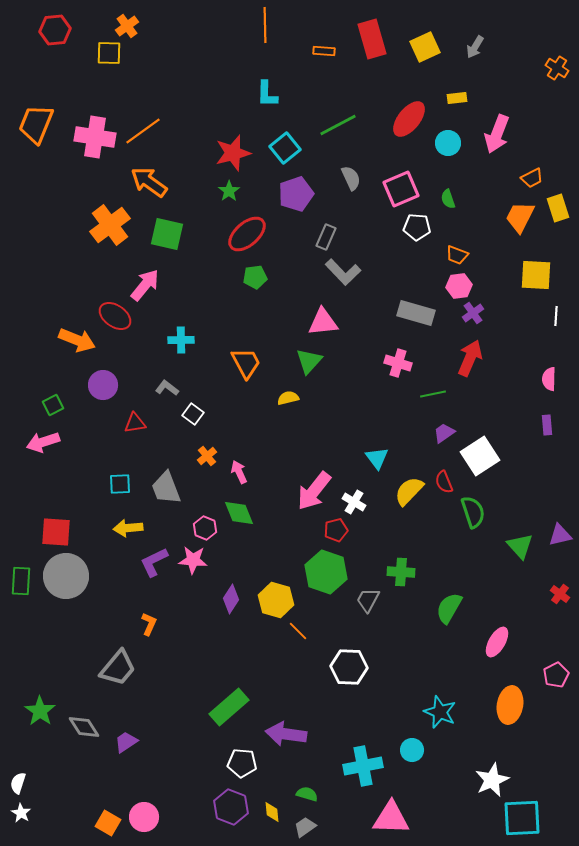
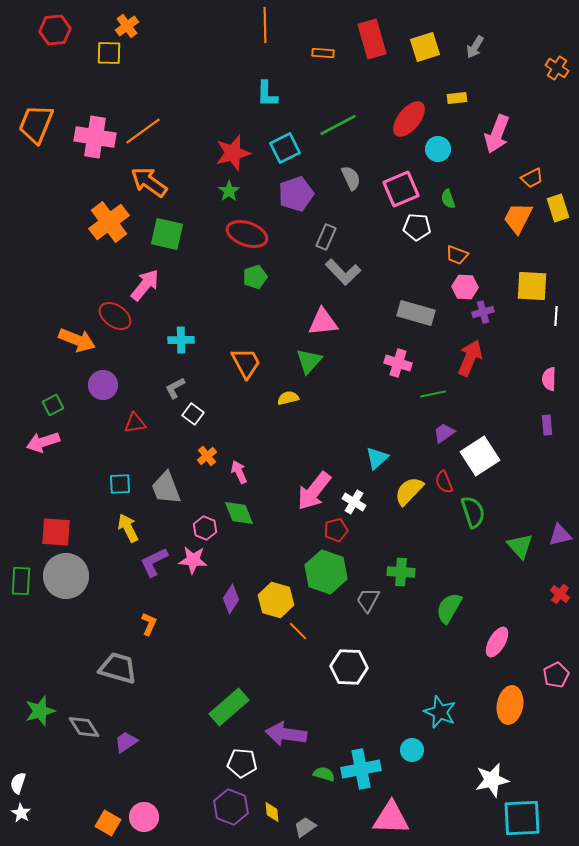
yellow square at (425, 47): rotated 8 degrees clockwise
orange rectangle at (324, 51): moved 1 px left, 2 px down
cyan circle at (448, 143): moved 10 px left, 6 px down
cyan square at (285, 148): rotated 12 degrees clockwise
orange trapezoid at (520, 217): moved 2 px left, 1 px down
orange cross at (110, 225): moved 1 px left, 3 px up
red ellipse at (247, 234): rotated 60 degrees clockwise
yellow square at (536, 275): moved 4 px left, 11 px down
green pentagon at (255, 277): rotated 10 degrees counterclockwise
pink hexagon at (459, 286): moved 6 px right, 1 px down; rotated 10 degrees clockwise
purple cross at (473, 313): moved 10 px right, 1 px up; rotated 20 degrees clockwise
gray L-shape at (167, 388): moved 8 px right; rotated 65 degrees counterclockwise
cyan triangle at (377, 458): rotated 25 degrees clockwise
yellow arrow at (128, 528): rotated 68 degrees clockwise
gray trapezoid at (118, 668): rotated 114 degrees counterclockwise
green star at (40, 711): rotated 20 degrees clockwise
cyan cross at (363, 766): moved 2 px left, 3 px down
white star at (492, 780): rotated 12 degrees clockwise
green semicircle at (307, 794): moved 17 px right, 20 px up
